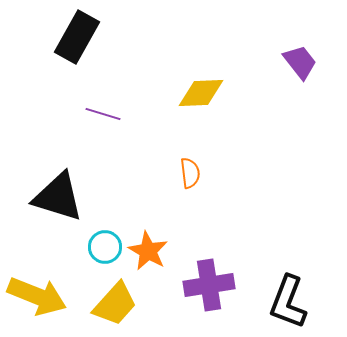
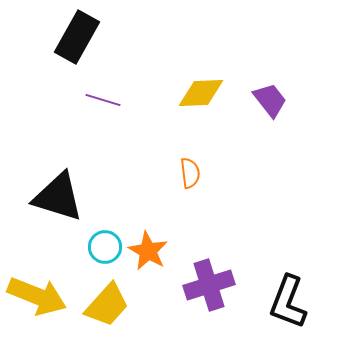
purple trapezoid: moved 30 px left, 38 px down
purple line: moved 14 px up
purple cross: rotated 9 degrees counterclockwise
yellow trapezoid: moved 8 px left, 1 px down
